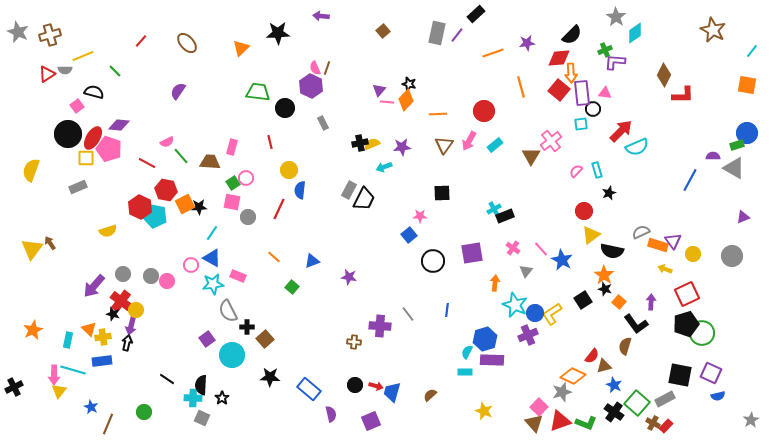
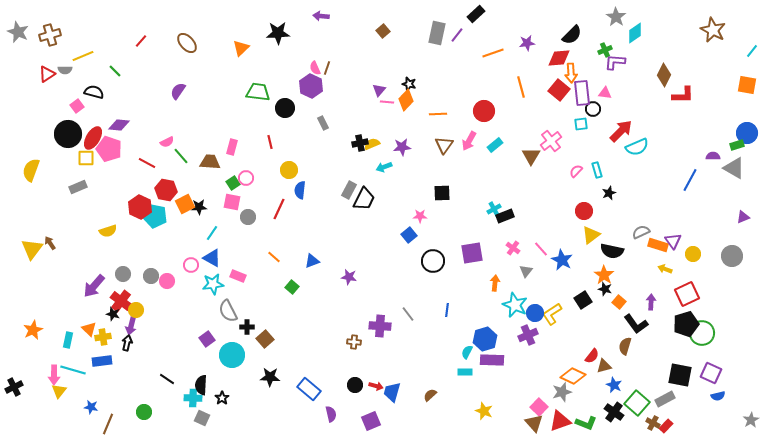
blue star at (91, 407): rotated 16 degrees counterclockwise
